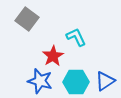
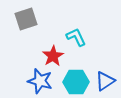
gray square: moved 1 px left; rotated 35 degrees clockwise
